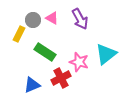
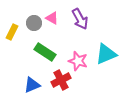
gray circle: moved 1 px right, 3 px down
yellow rectangle: moved 7 px left, 2 px up
cyan triangle: rotated 15 degrees clockwise
pink star: moved 1 px left, 1 px up
red cross: moved 2 px down
